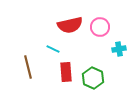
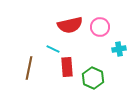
brown line: moved 1 px right, 1 px down; rotated 25 degrees clockwise
red rectangle: moved 1 px right, 5 px up
